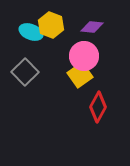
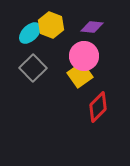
cyan ellipse: moved 1 px left, 1 px down; rotated 65 degrees counterclockwise
gray square: moved 8 px right, 4 px up
red diamond: rotated 16 degrees clockwise
